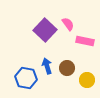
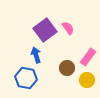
pink semicircle: moved 4 px down
purple square: rotated 10 degrees clockwise
pink rectangle: moved 3 px right, 16 px down; rotated 66 degrees counterclockwise
blue arrow: moved 11 px left, 11 px up
